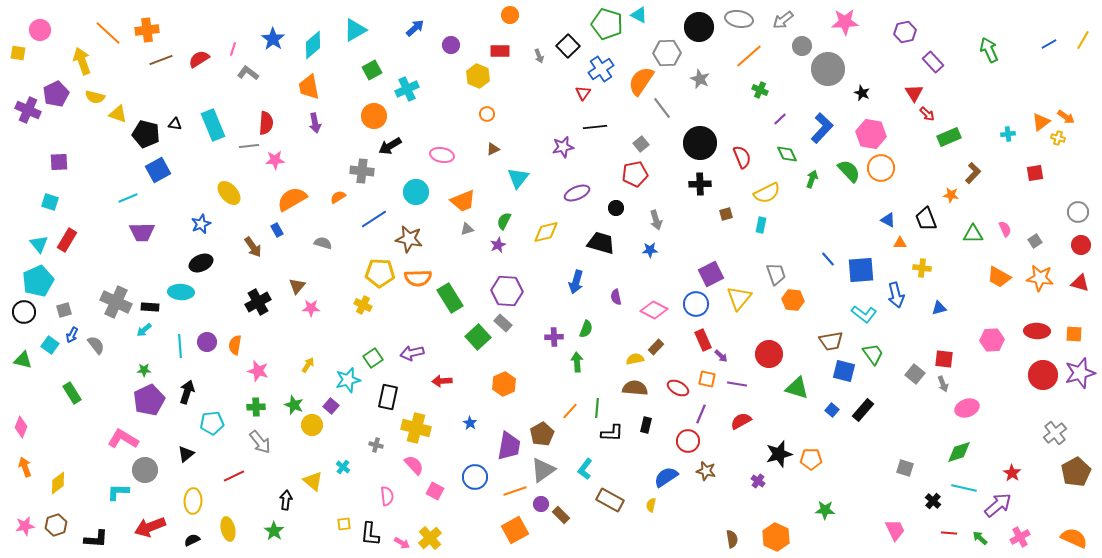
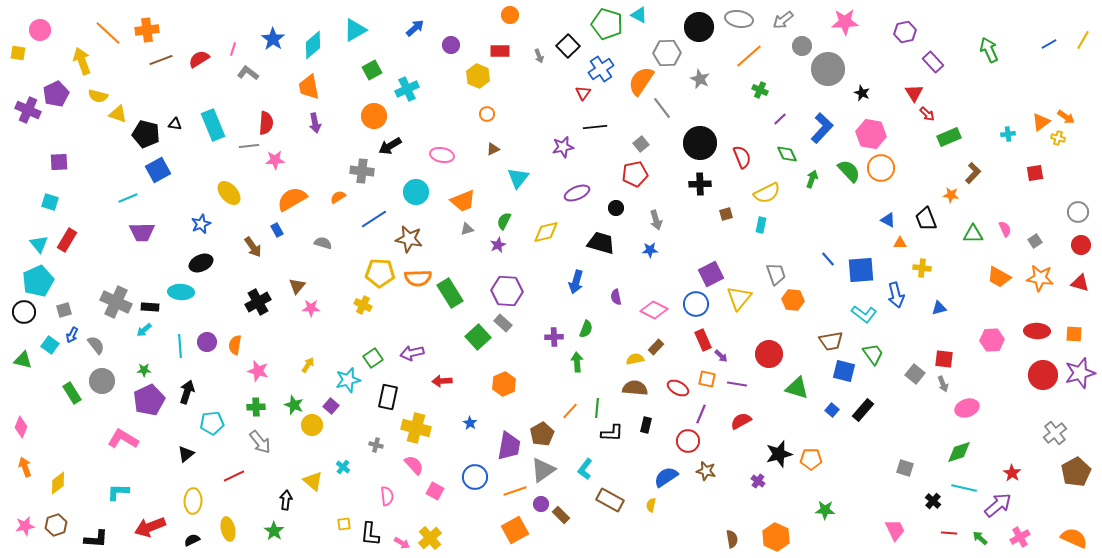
yellow semicircle at (95, 97): moved 3 px right, 1 px up
green rectangle at (450, 298): moved 5 px up
gray circle at (145, 470): moved 43 px left, 89 px up
